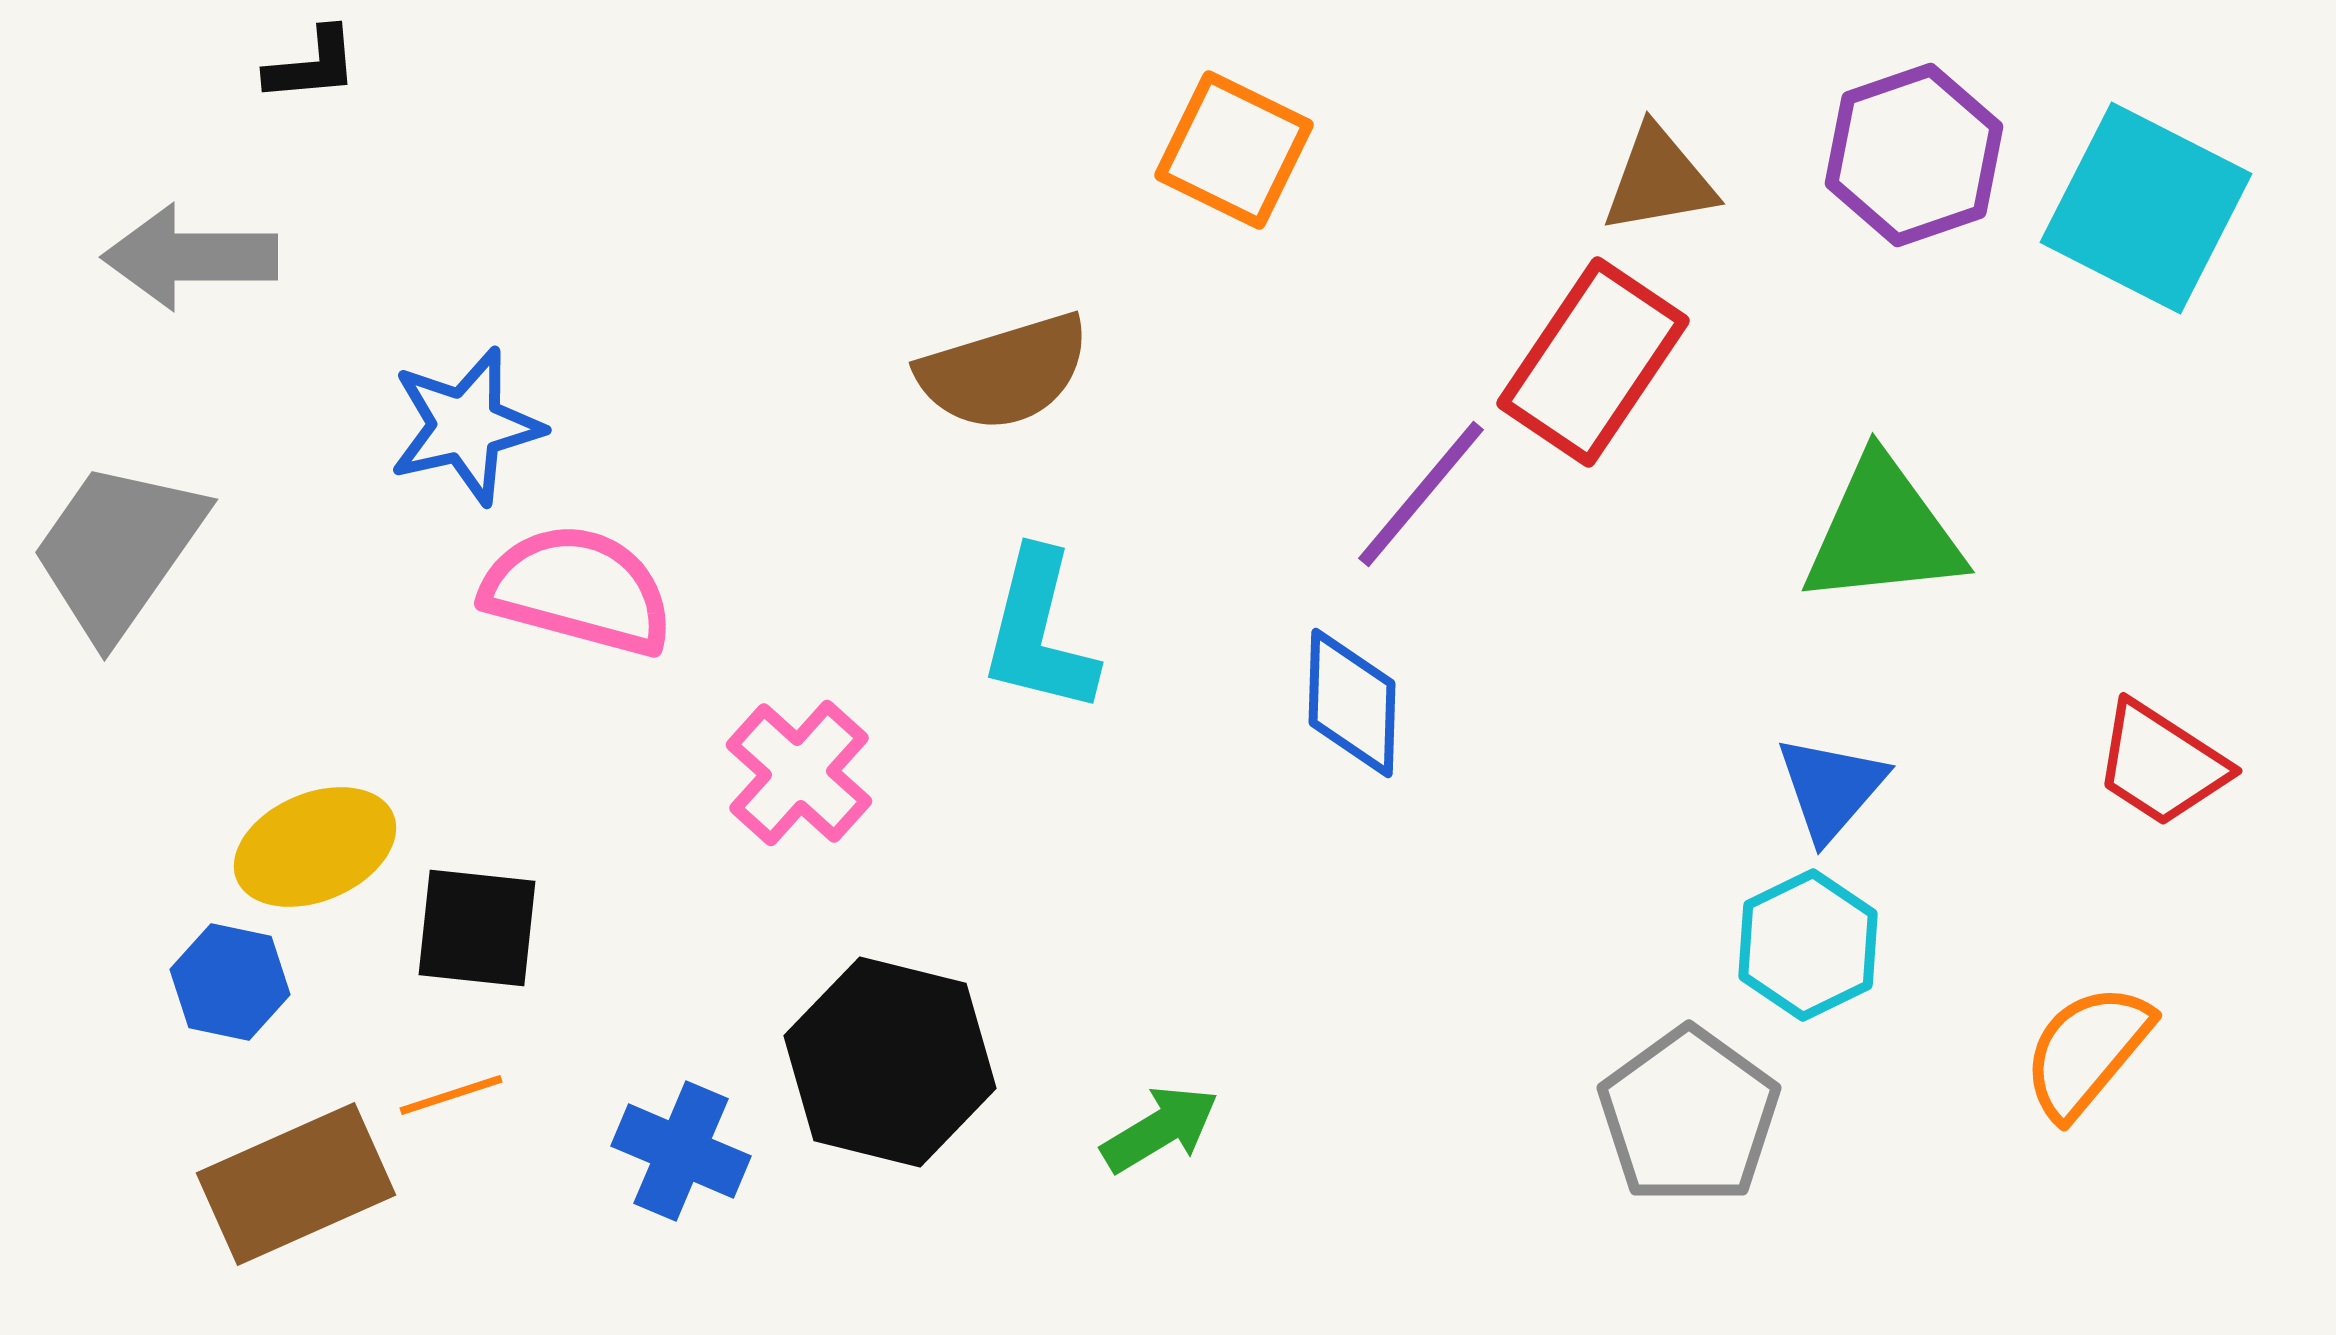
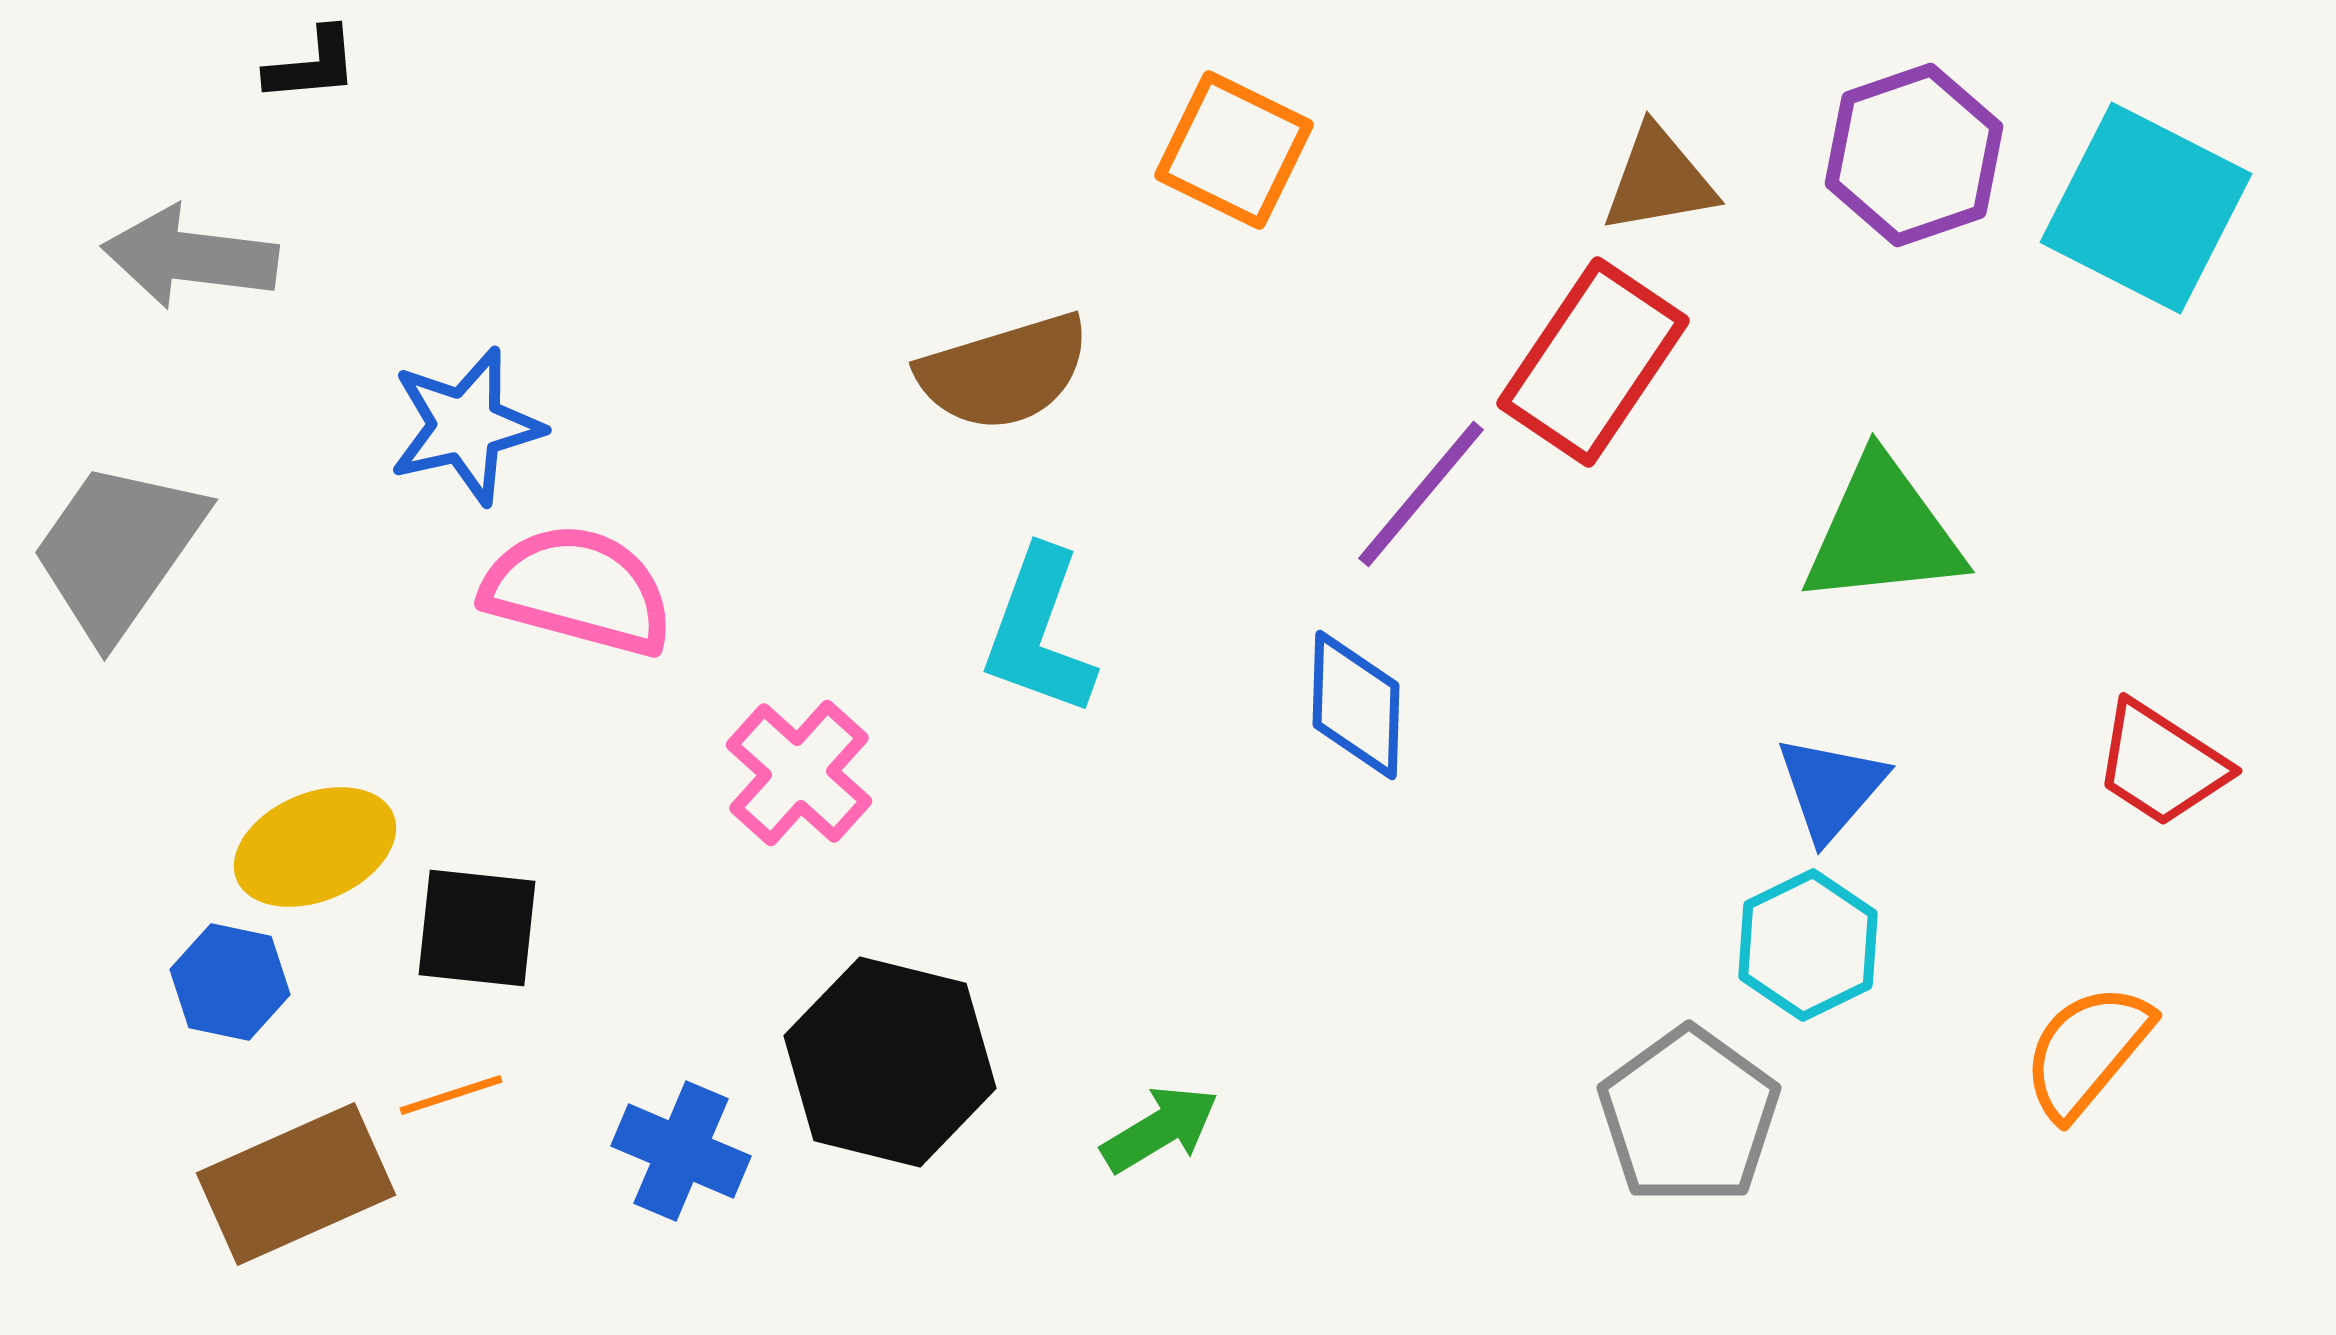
gray arrow: rotated 7 degrees clockwise
cyan L-shape: rotated 6 degrees clockwise
blue diamond: moved 4 px right, 2 px down
